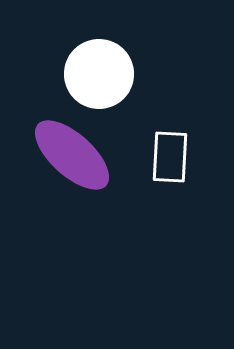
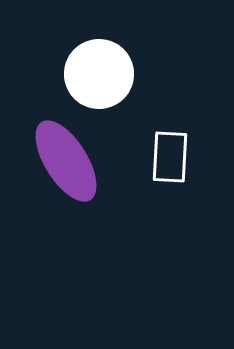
purple ellipse: moved 6 px left, 6 px down; rotated 16 degrees clockwise
